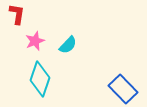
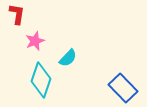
cyan semicircle: moved 13 px down
cyan diamond: moved 1 px right, 1 px down
blue rectangle: moved 1 px up
